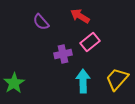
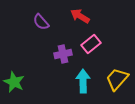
pink rectangle: moved 1 px right, 2 px down
green star: moved 1 px up; rotated 15 degrees counterclockwise
